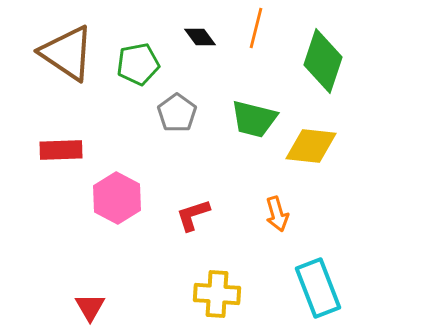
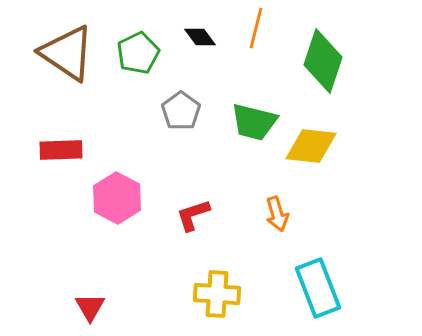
green pentagon: moved 11 px up; rotated 15 degrees counterclockwise
gray pentagon: moved 4 px right, 2 px up
green trapezoid: moved 3 px down
